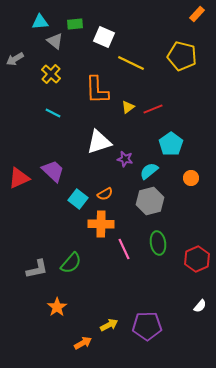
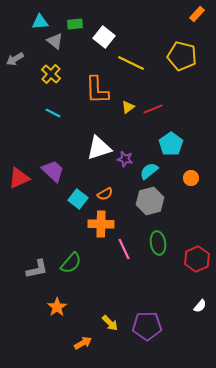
white square: rotated 15 degrees clockwise
white triangle: moved 6 px down
yellow arrow: moved 1 px right, 2 px up; rotated 72 degrees clockwise
